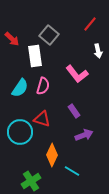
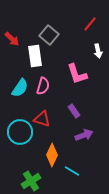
pink L-shape: rotated 20 degrees clockwise
